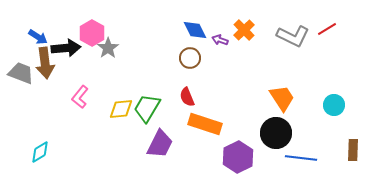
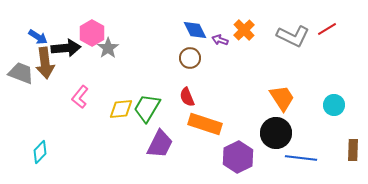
cyan diamond: rotated 15 degrees counterclockwise
